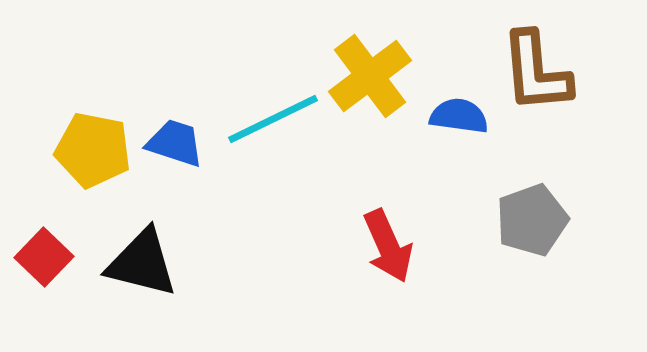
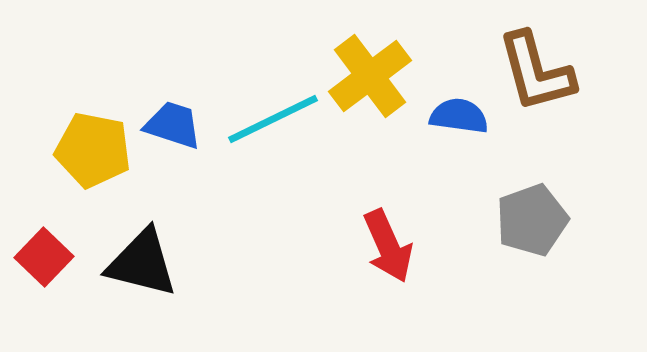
brown L-shape: rotated 10 degrees counterclockwise
blue trapezoid: moved 2 px left, 18 px up
